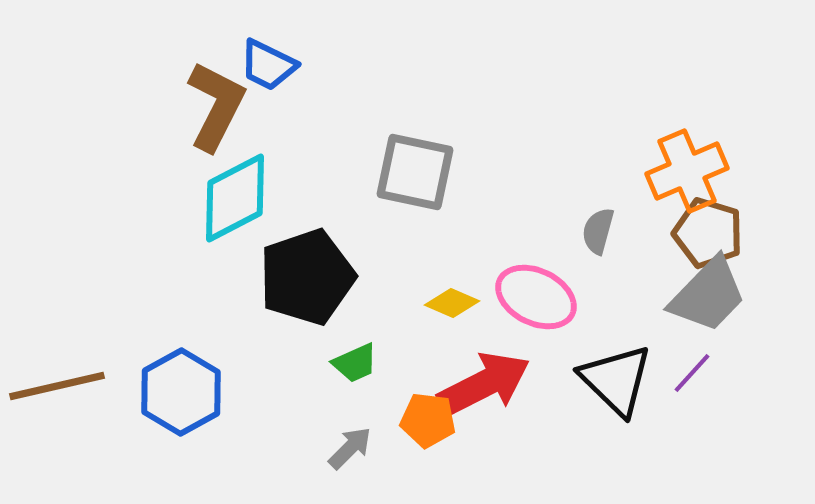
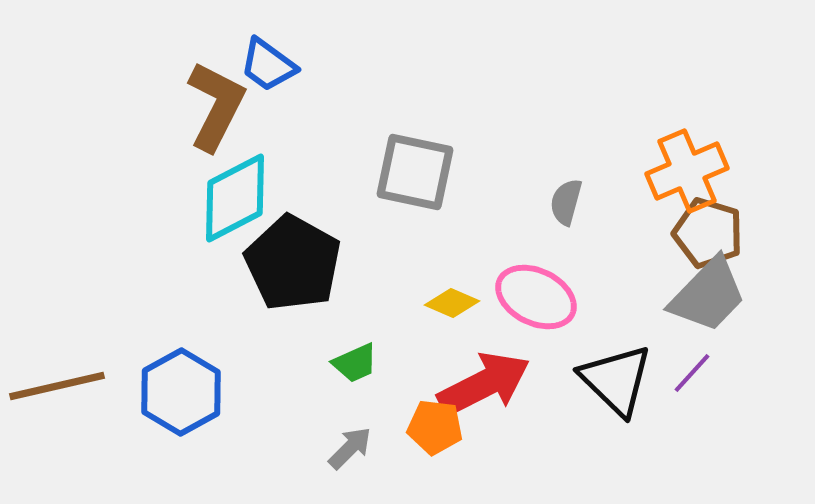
blue trapezoid: rotated 10 degrees clockwise
gray semicircle: moved 32 px left, 29 px up
black pentagon: moved 14 px left, 14 px up; rotated 24 degrees counterclockwise
orange pentagon: moved 7 px right, 7 px down
